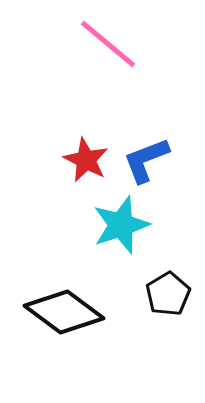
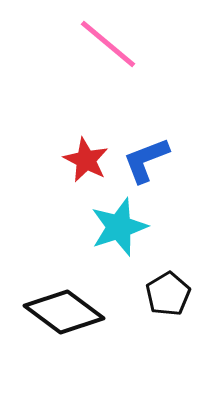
cyan star: moved 2 px left, 2 px down
